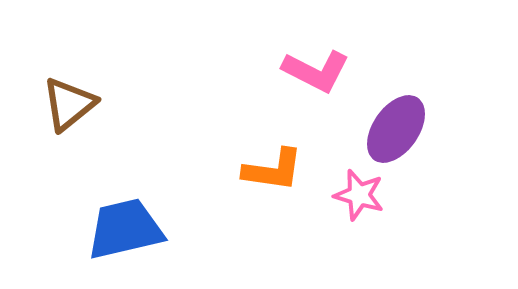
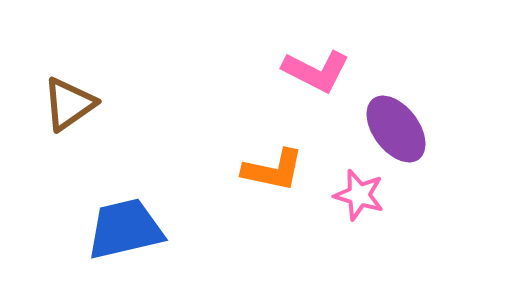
brown triangle: rotated 4 degrees clockwise
purple ellipse: rotated 72 degrees counterclockwise
orange L-shape: rotated 4 degrees clockwise
